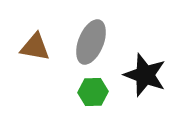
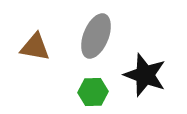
gray ellipse: moved 5 px right, 6 px up
